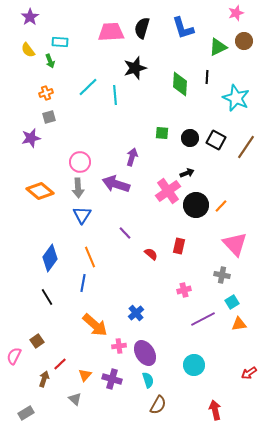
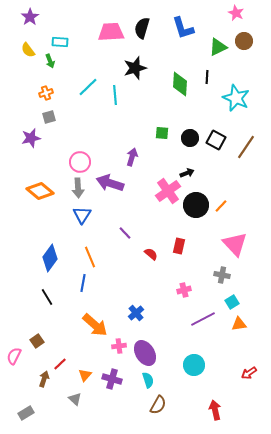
pink star at (236, 13): rotated 28 degrees counterclockwise
purple arrow at (116, 184): moved 6 px left, 1 px up
